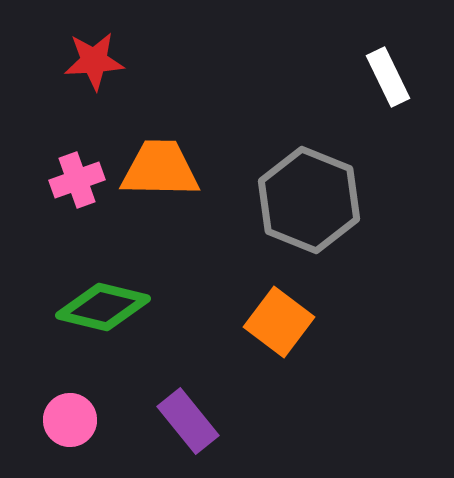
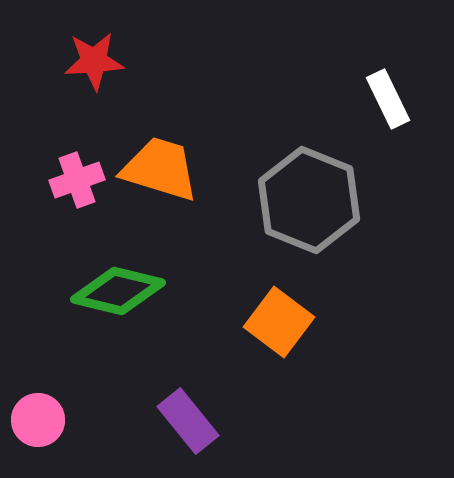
white rectangle: moved 22 px down
orange trapezoid: rotated 16 degrees clockwise
green diamond: moved 15 px right, 16 px up
pink circle: moved 32 px left
